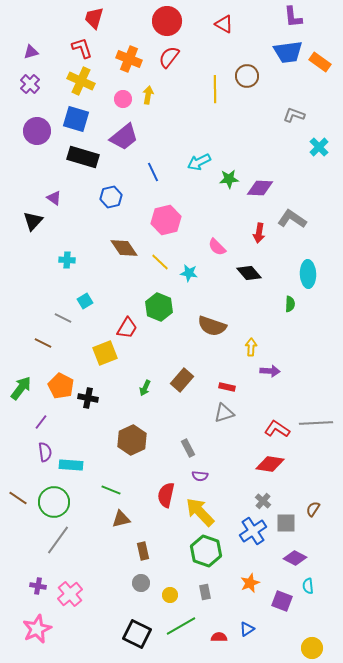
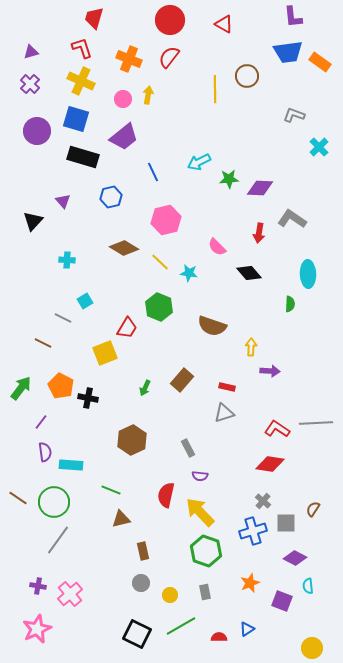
red circle at (167, 21): moved 3 px right, 1 px up
purple triangle at (54, 198): moved 9 px right, 3 px down; rotated 14 degrees clockwise
brown diamond at (124, 248): rotated 24 degrees counterclockwise
blue cross at (253, 531): rotated 16 degrees clockwise
